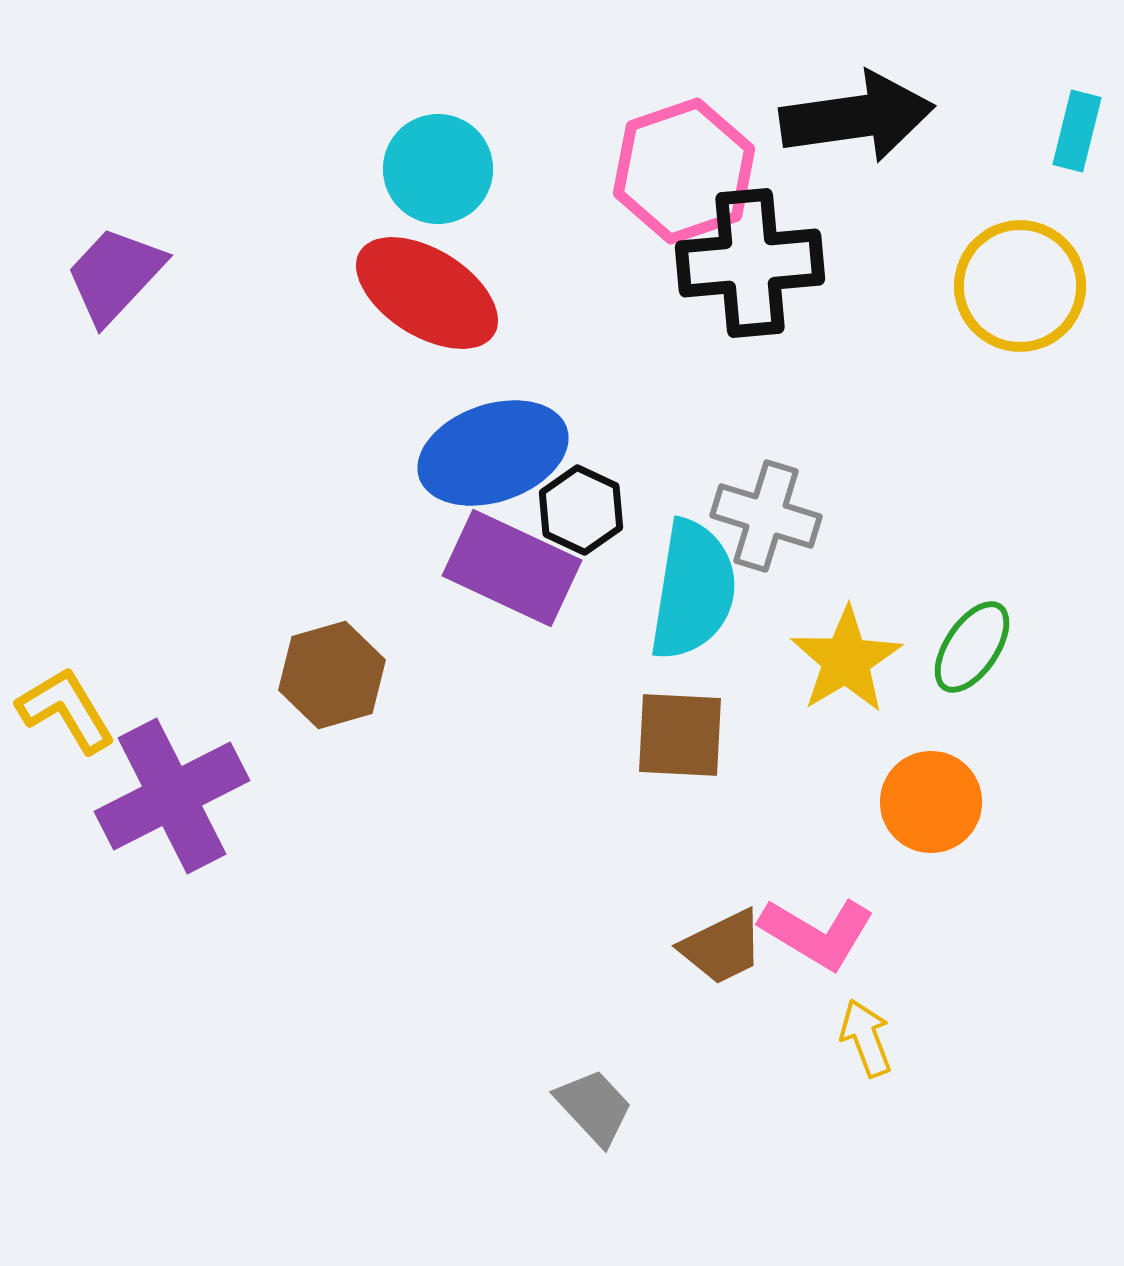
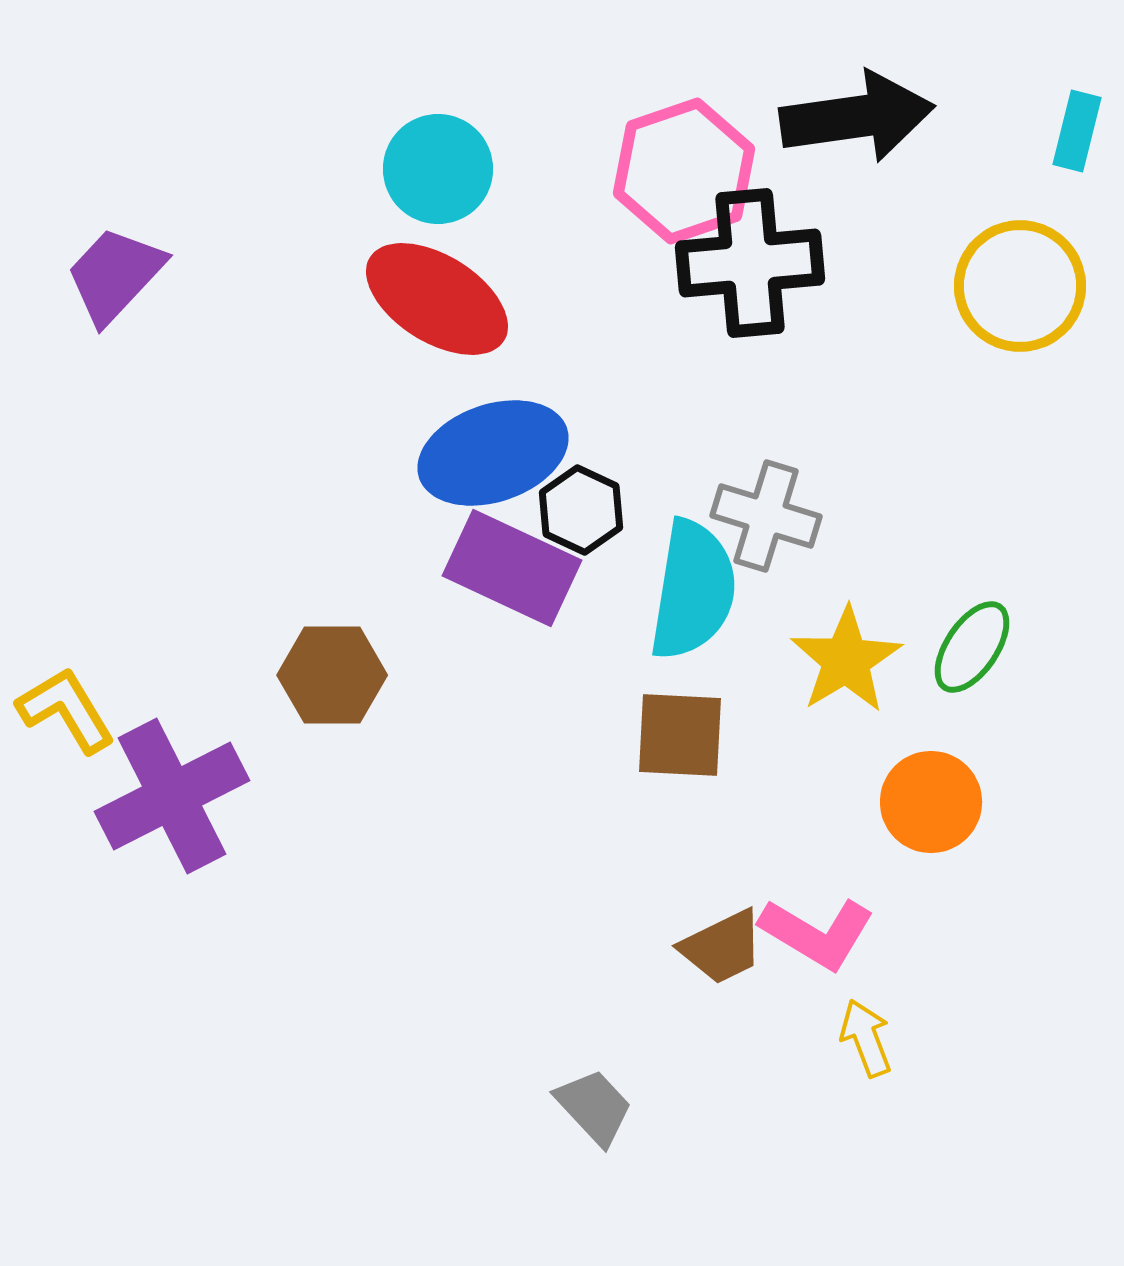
red ellipse: moved 10 px right, 6 px down
brown hexagon: rotated 16 degrees clockwise
